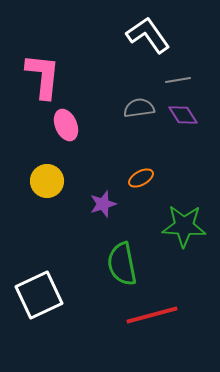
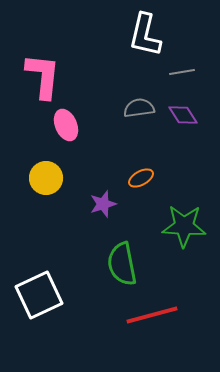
white L-shape: moved 3 px left; rotated 132 degrees counterclockwise
gray line: moved 4 px right, 8 px up
yellow circle: moved 1 px left, 3 px up
